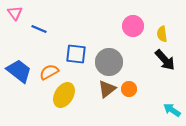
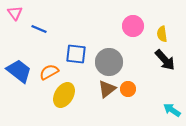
orange circle: moved 1 px left
